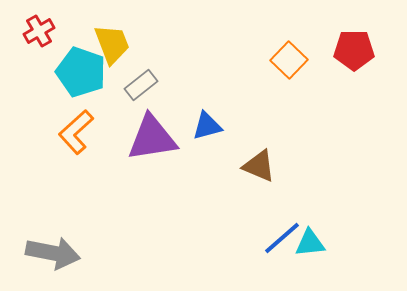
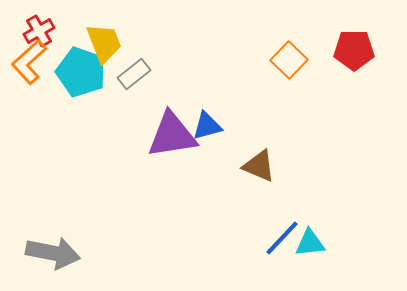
yellow trapezoid: moved 8 px left, 1 px up
gray rectangle: moved 7 px left, 11 px up
orange L-shape: moved 47 px left, 70 px up
purple triangle: moved 20 px right, 3 px up
blue line: rotated 6 degrees counterclockwise
